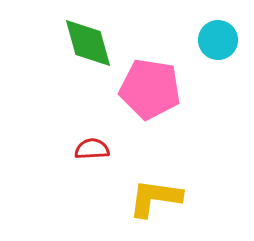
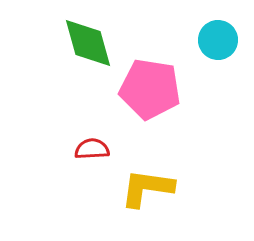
yellow L-shape: moved 8 px left, 10 px up
